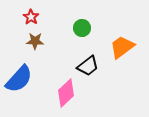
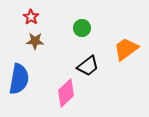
orange trapezoid: moved 4 px right, 2 px down
blue semicircle: rotated 32 degrees counterclockwise
